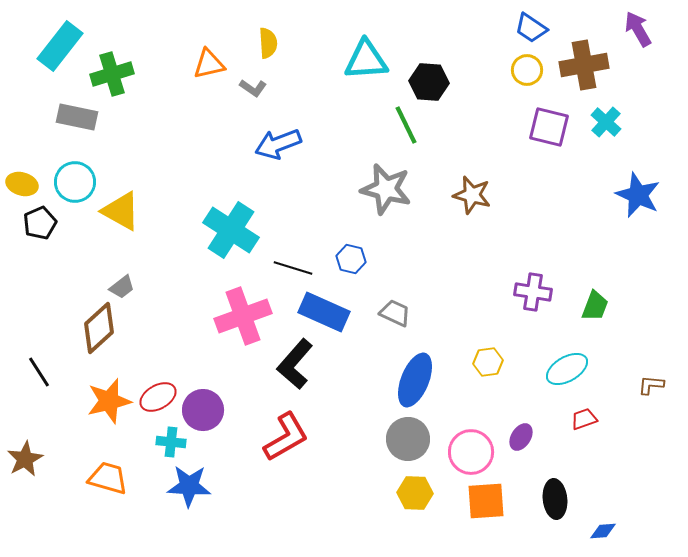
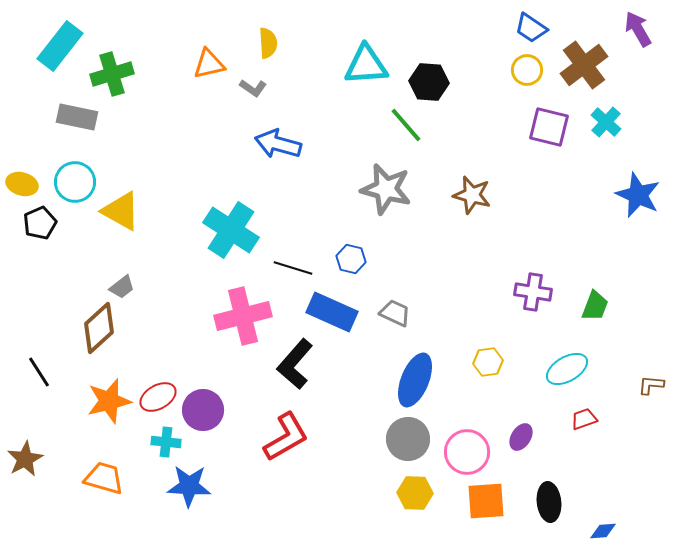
cyan triangle at (366, 60): moved 5 px down
brown cross at (584, 65): rotated 27 degrees counterclockwise
green line at (406, 125): rotated 15 degrees counterclockwise
blue arrow at (278, 144): rotated 36 degrees clockwise
blue rectangle at (324, 312): moved 8 px right
pink cross at (243, 316): rotated 6 degrees clockwise
cyan cross at (171, 442): moved 5 px left
pink circle at (471, 452): moved 4 px left
orange trapezoid at (108, 478): moved 4 px left
black ellipse at (555, 499): moved 6 px left, 3 px down
